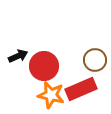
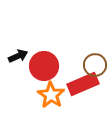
brown circle: moved 5 px down
red rectangle: moved 2 px right, 5 px up
orange star: rotated 20 degrees clockwise
